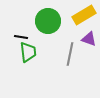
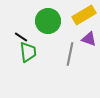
black line: rotated 24 degrees clockwise
